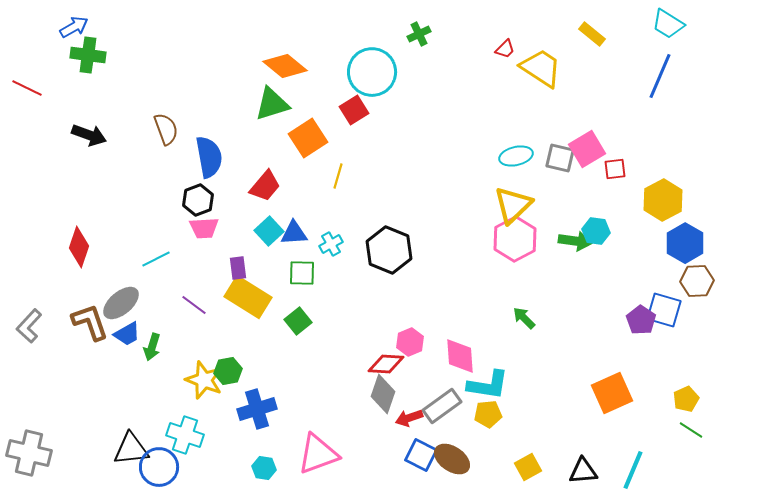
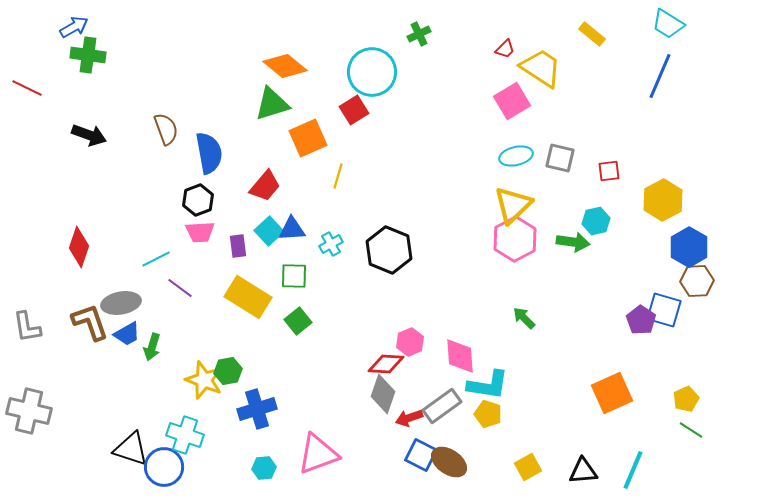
orange square at (308, 138): rotated 9 degrees clockwise
pink square at (587, 149): moved 75 px left, 48 px up
blue semicircle at (209, 157): moved 4 px up
red square at (615, 169): moved 6 px left, 2 px down
pink trapezoid at (204, 228): moved 4 px left, 4 px down
cyan hexagon at (596, 231): moved 10 px up; rotated 20 degrees counterclockwise
blue triangle at (294, 233): moved 2 px left, 4 px up
green arrow at (575, 241): moved 2 px left, 1 px down
blue hexagon at (685, 243): moved 4 px right, 4 px down
purple rectangle at (238, 268): moved 22 px up
green square at (302, 273): moved 8 px left, 3 px down
gray ellipse at (121, 303): rotated 30 degrees clockwise
purple line at (194, 305): moved 14 px left, 17 px up
gray L-shape at (29, 326): moved 2 px left, 1 px down; rotated 52 degrees counterclockwise
yellow pentagon at (488, 414): rotated 24 degrees clockwise
black triangle at (131, 449): rotated 24 degrees clockwise
gray cross at (29, 453): moved 42 px up
brown ellipse at (452, 459): moved 3 px left, 3 px down
blue circle at (159, 467): moved 5 px right
cyan hexagon at (264, 468): rotated 15 degrees counterclockwise
